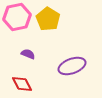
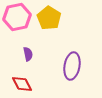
yellow pentagon: moved 1 px right, 1 px up
purple semicircle: rotated 56 degrees clockwise
purple ellipse: rotated 60 degrees counterclockwise
